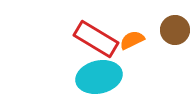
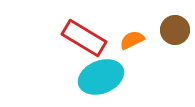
red rectangle: moved 12 px left, 1 px up
cyan ellipse: moved 2 px right; rotated 9 degrees counterclockwise
